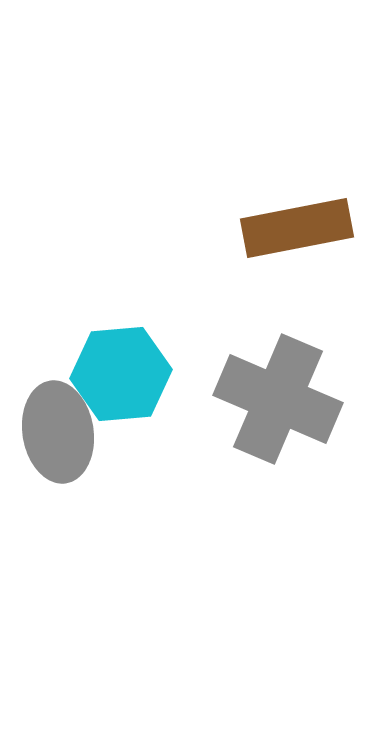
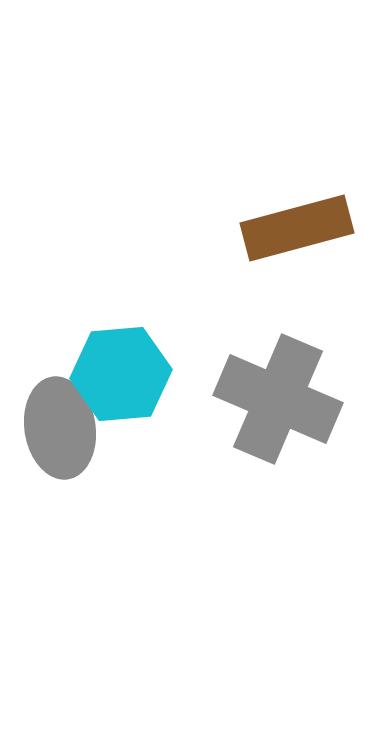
brown rectangle: rotated 4 degrees counterclockwise
gray ellipse: moved 2 px right, 4 px up
